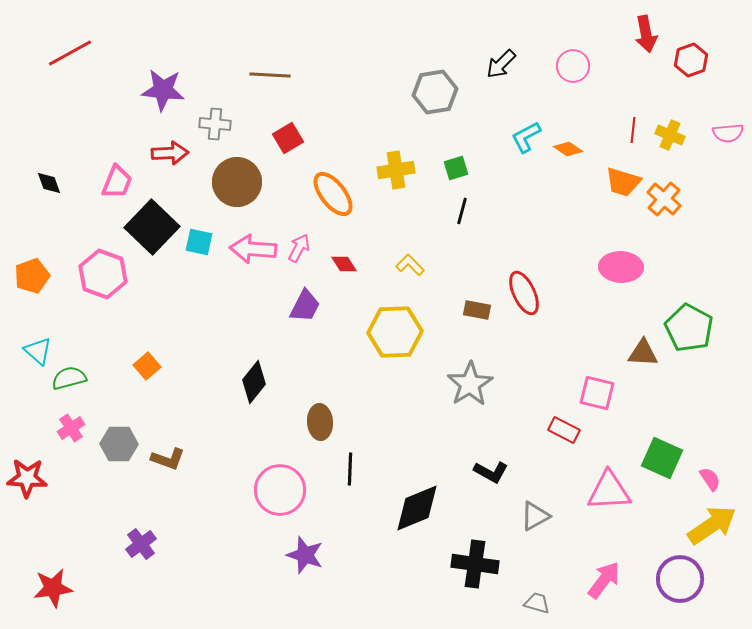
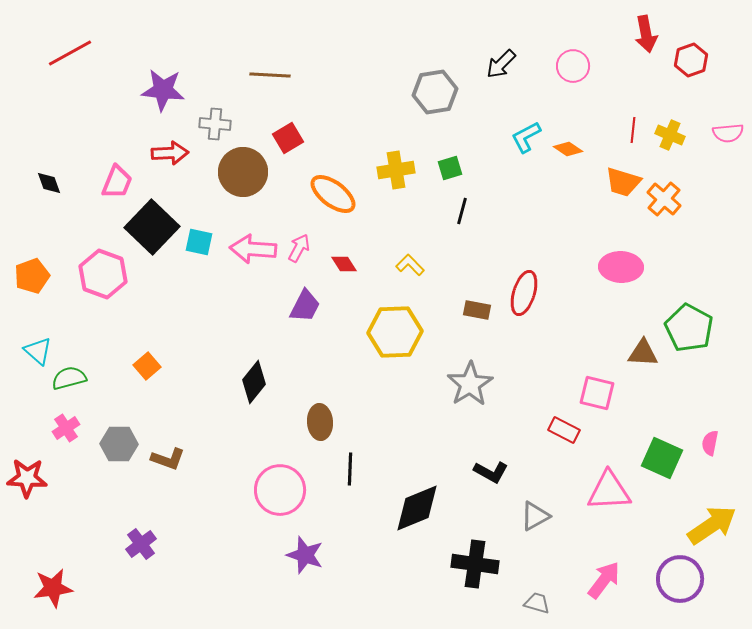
green square at (456, 168): moved 6 px left
brown circle at (237, 182): moved 6 px right, 10 px up
orange ellipse at (333, 194): rotated 15 degrees counterclockwise
red ellipse at (524, 293): rotated 42 degrees clockwise
pink cross at (71, 428): moved 5 px left
pink semicircle at (710, 479): moved 36 px up; rotated 135 degrees counterclockwise
